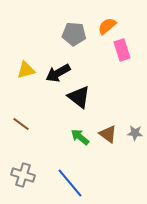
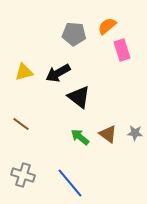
yellow triangle: moved 2 px left, 2 px down
